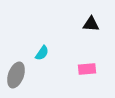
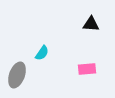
gray ellipse: moved 1 px right
